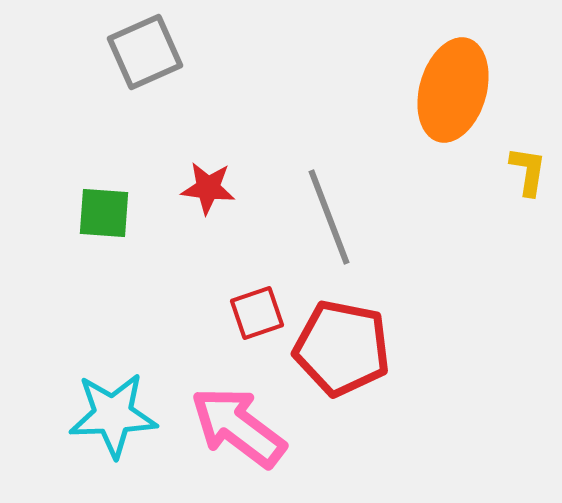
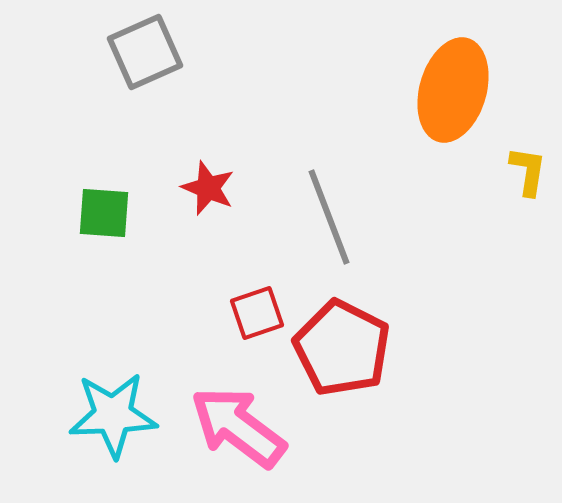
red star: rotated 16 degrees clockwise
red pentagon: rotated 16 degrees clockwise
